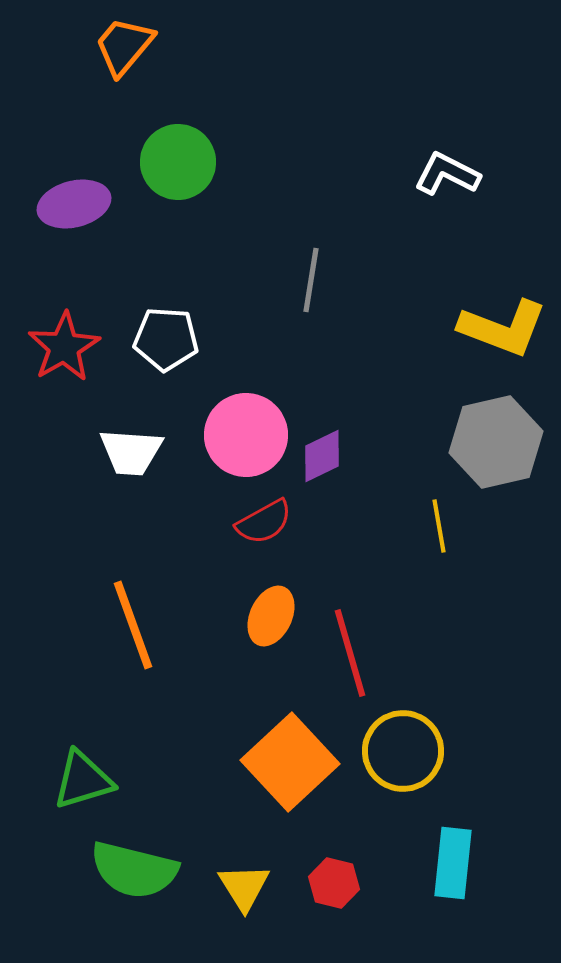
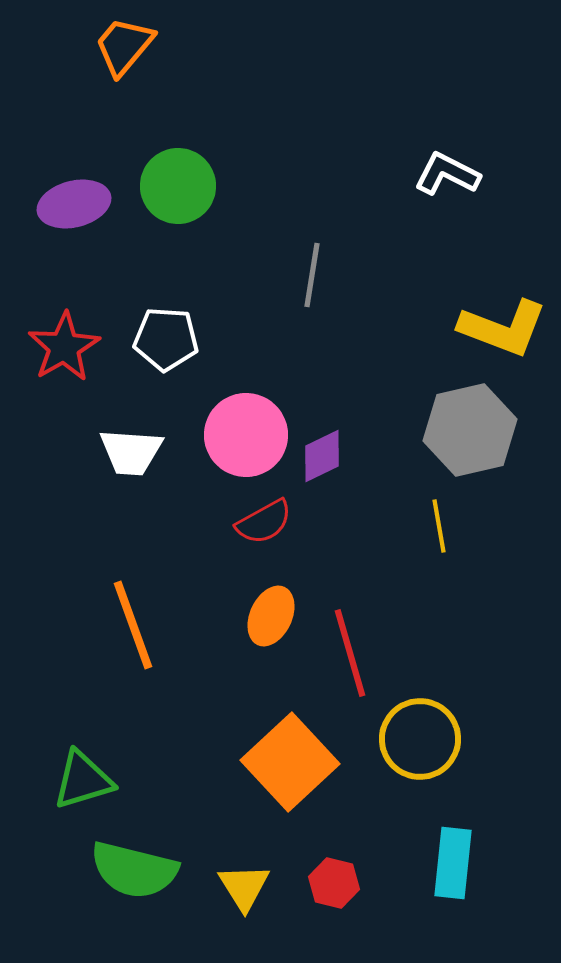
green circle: moved 24 px down
gray line: moved 1 px right, 5 px up
gray hexagon: moved 26 px left, 12 px up
yellow circle: moved 17 px right, 12 px up
